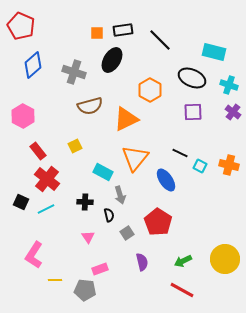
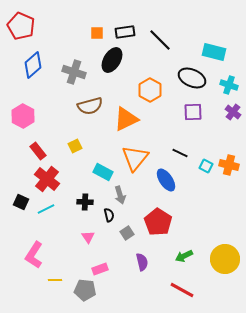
black rectangle at (123, 30): moved 2 px right, 2 px down
cyan square at (200, 166): moved 6 px right
green arrow at (183, 261): moved 1 px right, 5 px up
